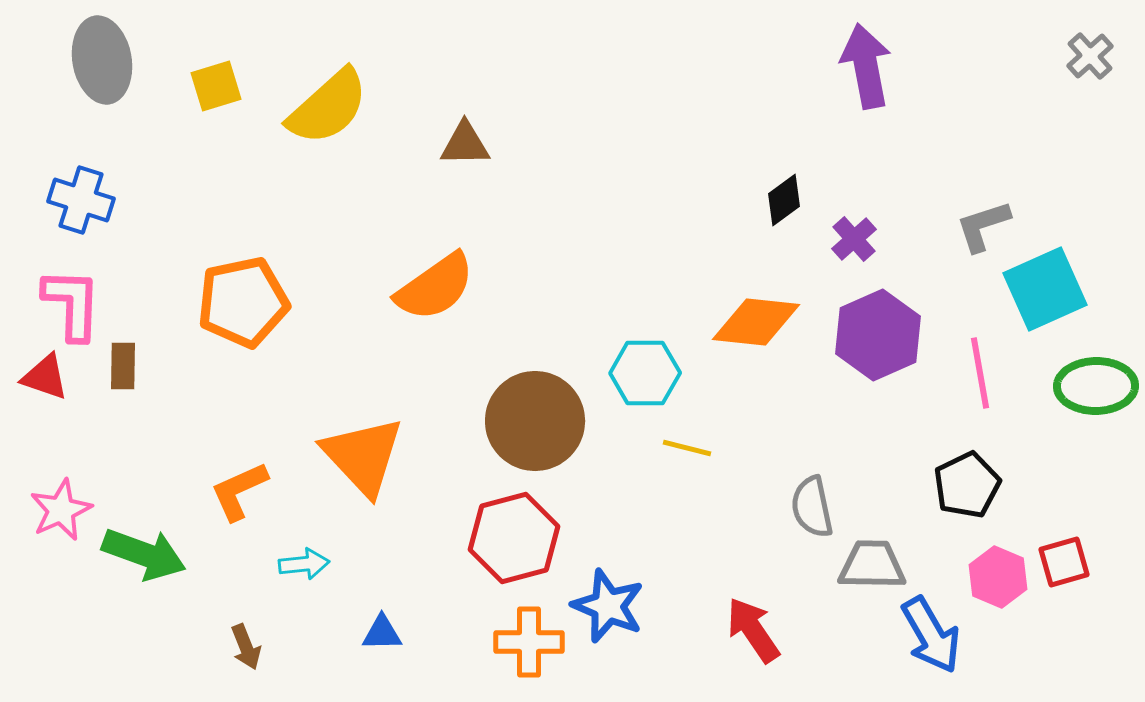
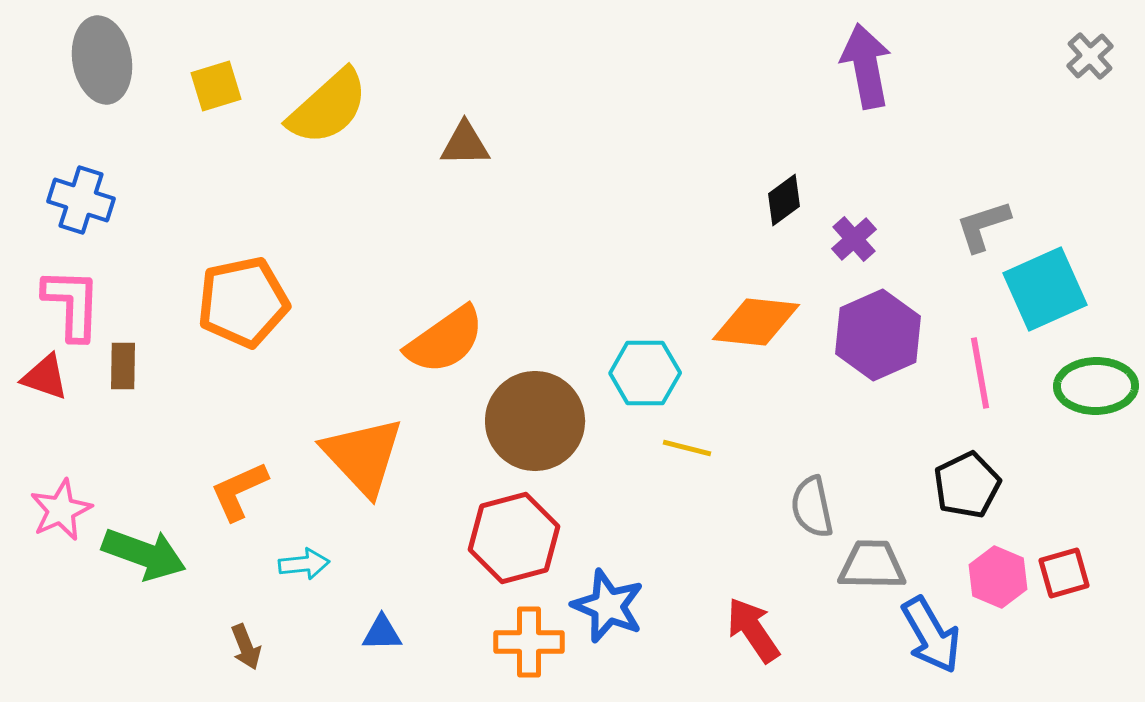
orange semicircle: moved 10 px right, 53 px down
red square: moved 11 px down
